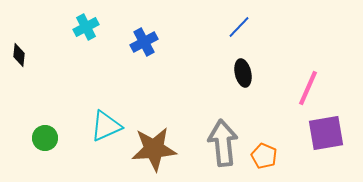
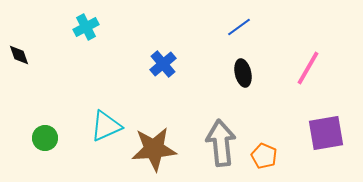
blue line: rotated 10 degrees clockwise
blue cross: moved 19 px right, 22 px down; rotated 12 degrees counterclockwise
black diamond: rotated 25 degrees counterclockwise
pink line: moved 20 px up; rotated 6 degrees clockwise
gray arrow: moved 2 px left
